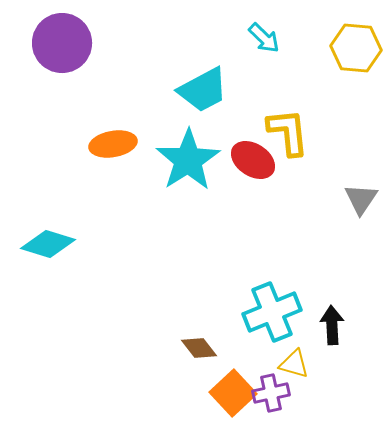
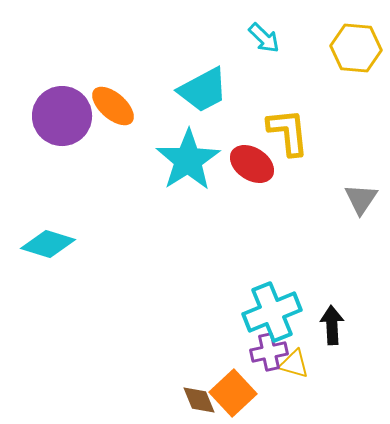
purple circle: moved 73 px down
orange ellipse: moved 38 px up; rotated 51 degrees clockwise
red ellipse: moved 1 px left, 4 px down
brown diamond: moved 52 px down; rotated 15 degrees clockwise
purple cross: moved 2 px left, 41 px up
